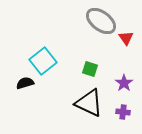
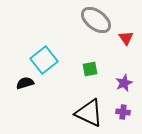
gray ellipse: moved 5 px left, 1 px up
cyan square: moved 1 px right, 1 px up
green square: rotated 28 degrees counterclockwise
purple star: rotated 12 degrees clockwise
black triangle: moved 10 px down
